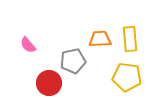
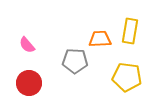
yellow rectangle: moved 8 px up; rotated 15 degrees clockwise
pink semicircle: moved 1 px left
gray pentagon: moved 2 px right; rotated 15 degrees clockwise
red circle: moved 20 px left
